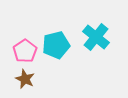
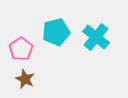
cyan pentagon: moved 13 px up
pink pentagon: moved 4 px left, 2 px up
